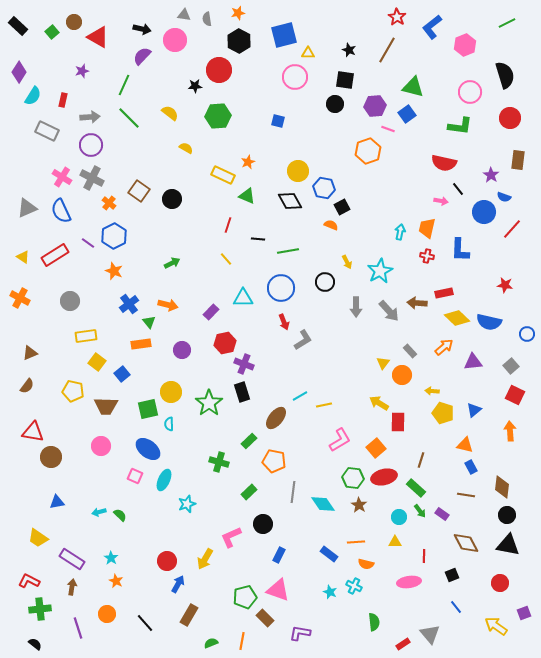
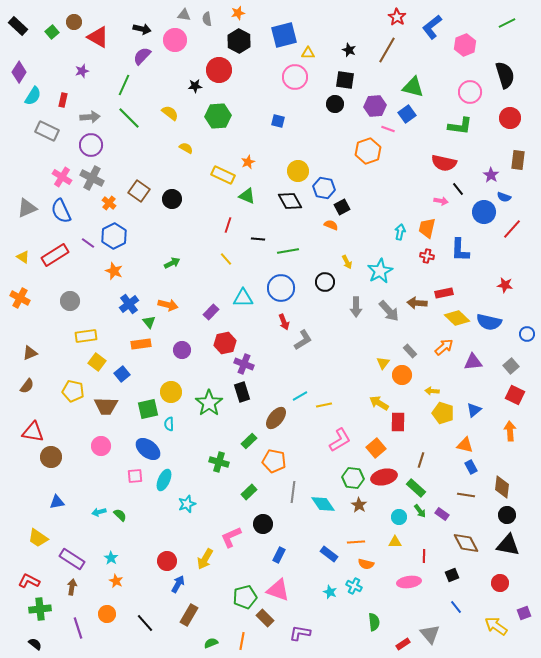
pink square at (135, 476): rotated 28 degrees counterclockwise
